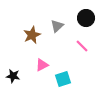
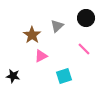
brown star: rotated 12 degrees counterclockwise
pink line: moved 2 px right, 3 px down
pink triangle: moved 1 px left, 9 px up
cyan square: moved 1 px right, 3 px up
